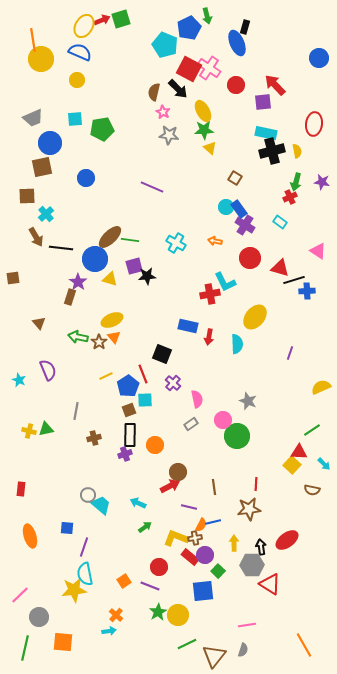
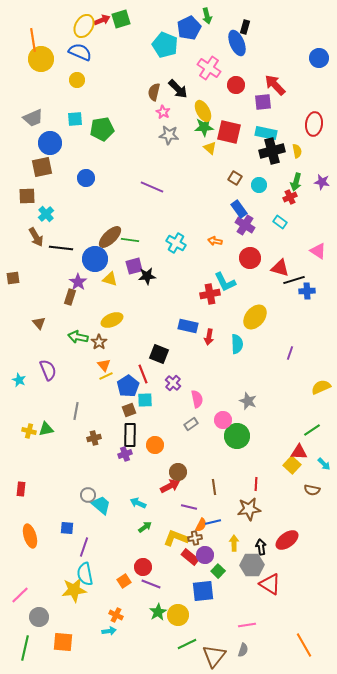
red square at (189, 69): moved 40 px right, 63 px down; rotated 15 degrees counterclockwise
green star at (204, 130): moved 3 px up
cyan circle at (226, 207): moved 33 px right, 22 px up
orange triangle at (114, 337): moved 10 px left, 28 px down
black square at (162, 354): moved 3 px left
red circle at (159, 567): moved 16 px left
purple line at (150, 586): moved 1 px right, 2 px up
orange cross at (116, 615): rotated 16 degrees counterclockwise
